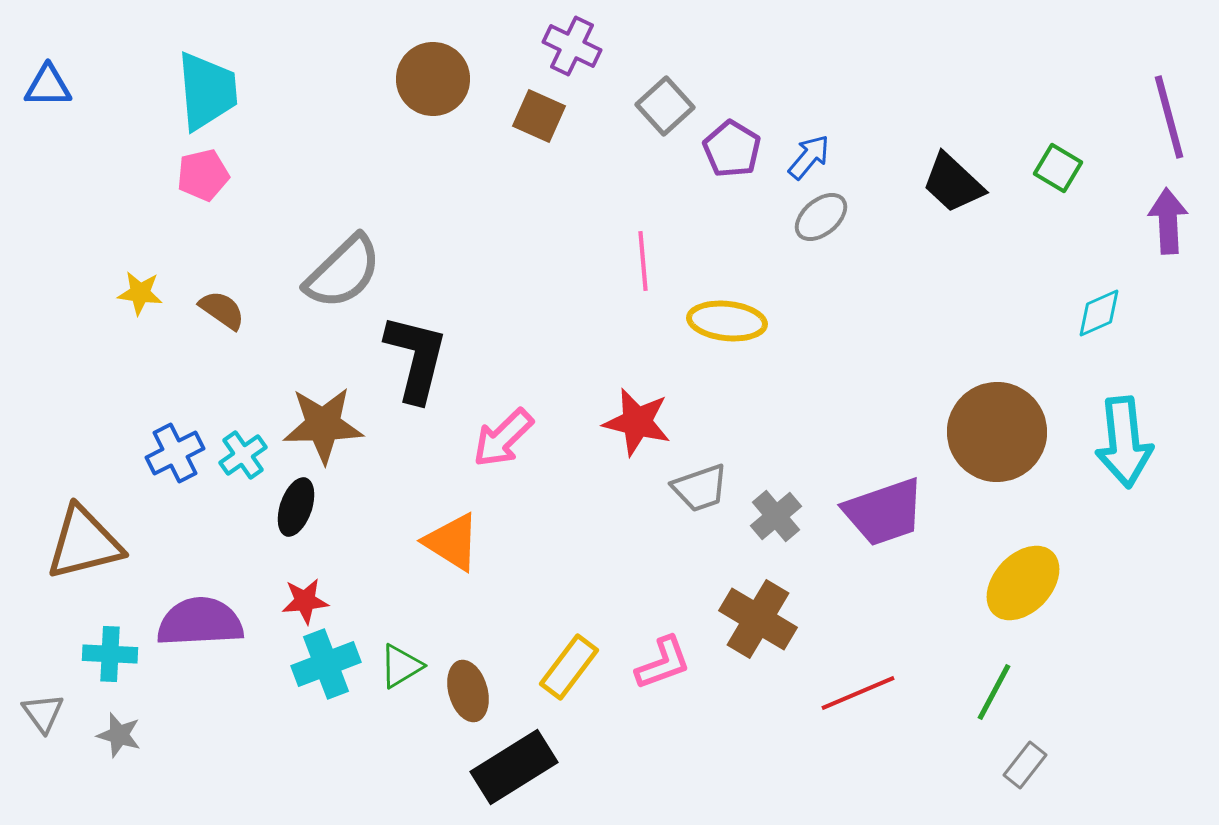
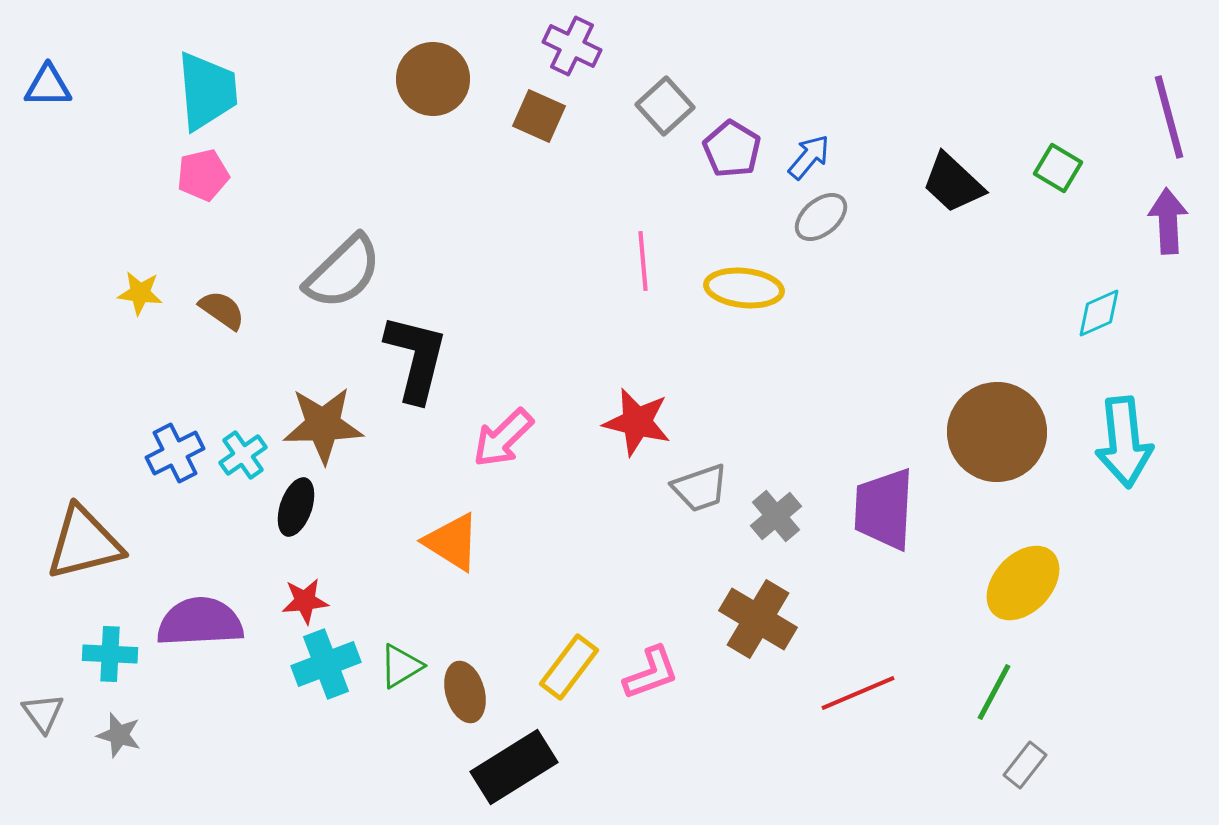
yellow ellipse at (727, 321): moved 17 px right, 33 px up
purple trapezoid at (884, 512): moved 3 px up; rotated 112 degrees clockwise
pink L-shape at (663, 663): moved 12 px left, 10 px down
brown ellipse at (468, 691): moved 3 px left, 1 px down
